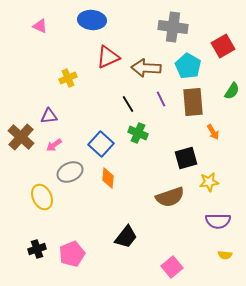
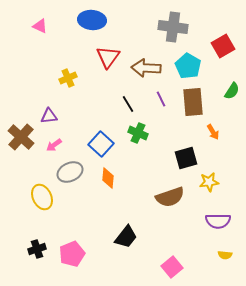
red triangle: rotated 30 degrees counterclockwise
